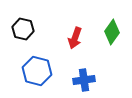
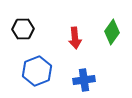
black hexagon: rotated 15 degrees counterclockwise
red arrow: rotated 25 degrees counterclockwise
blue hexagon: rotated 24 degrees clockwise
